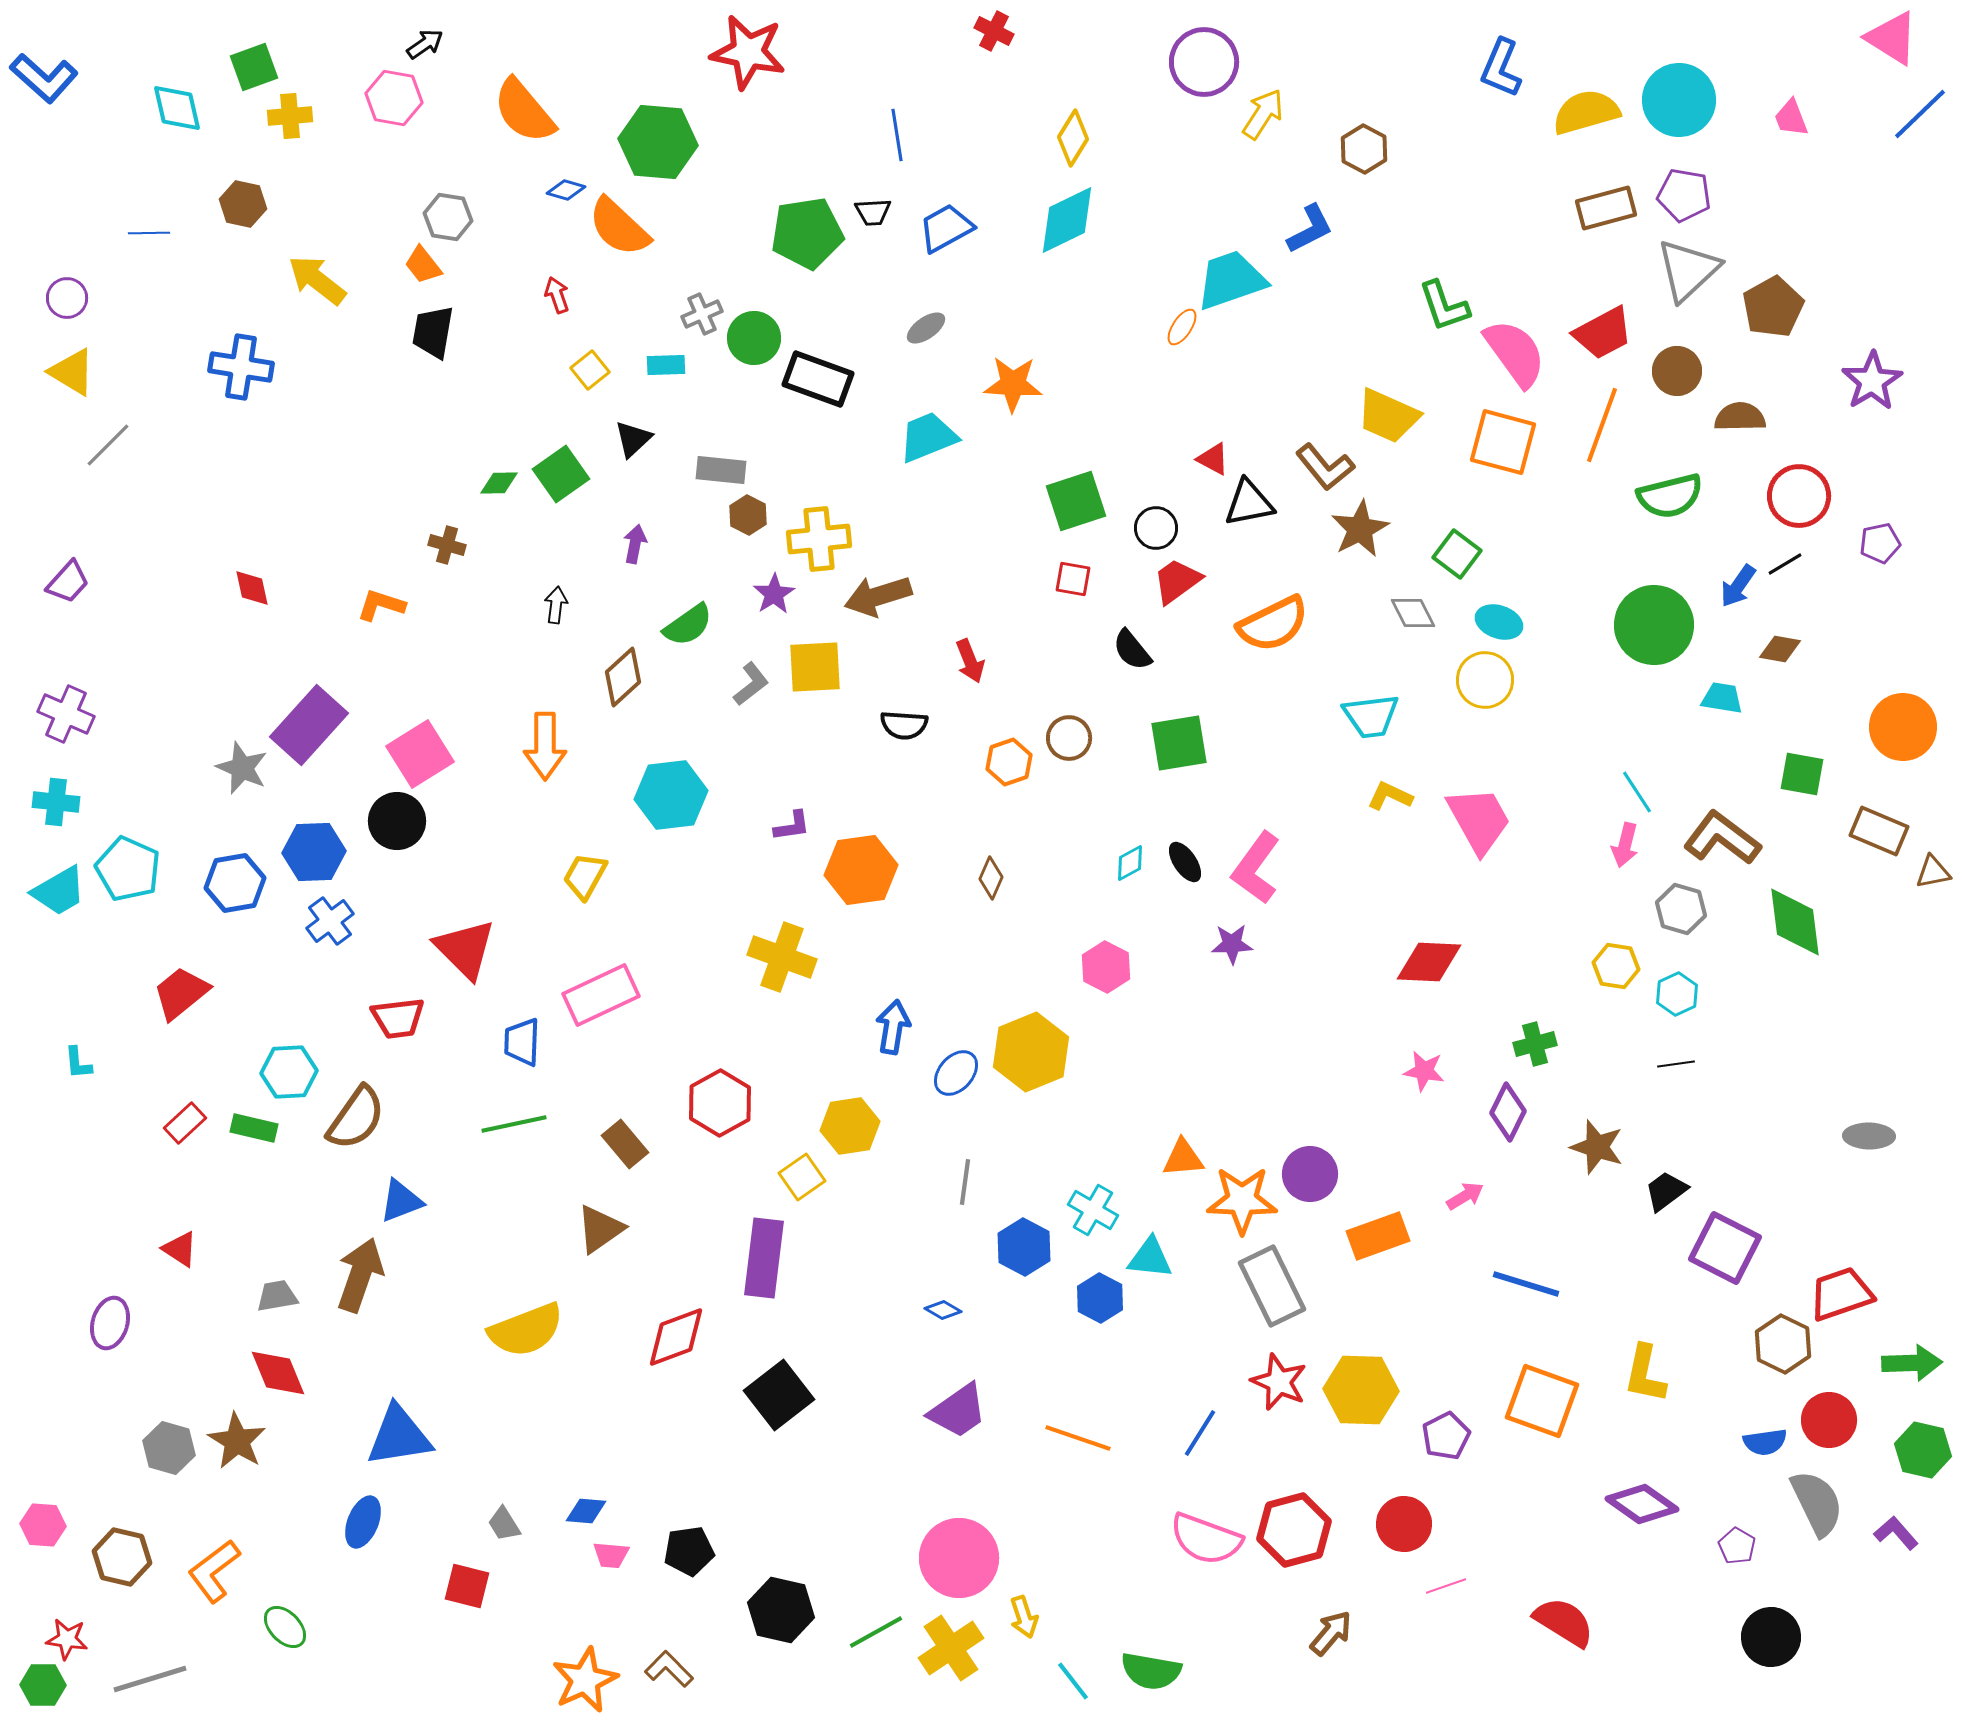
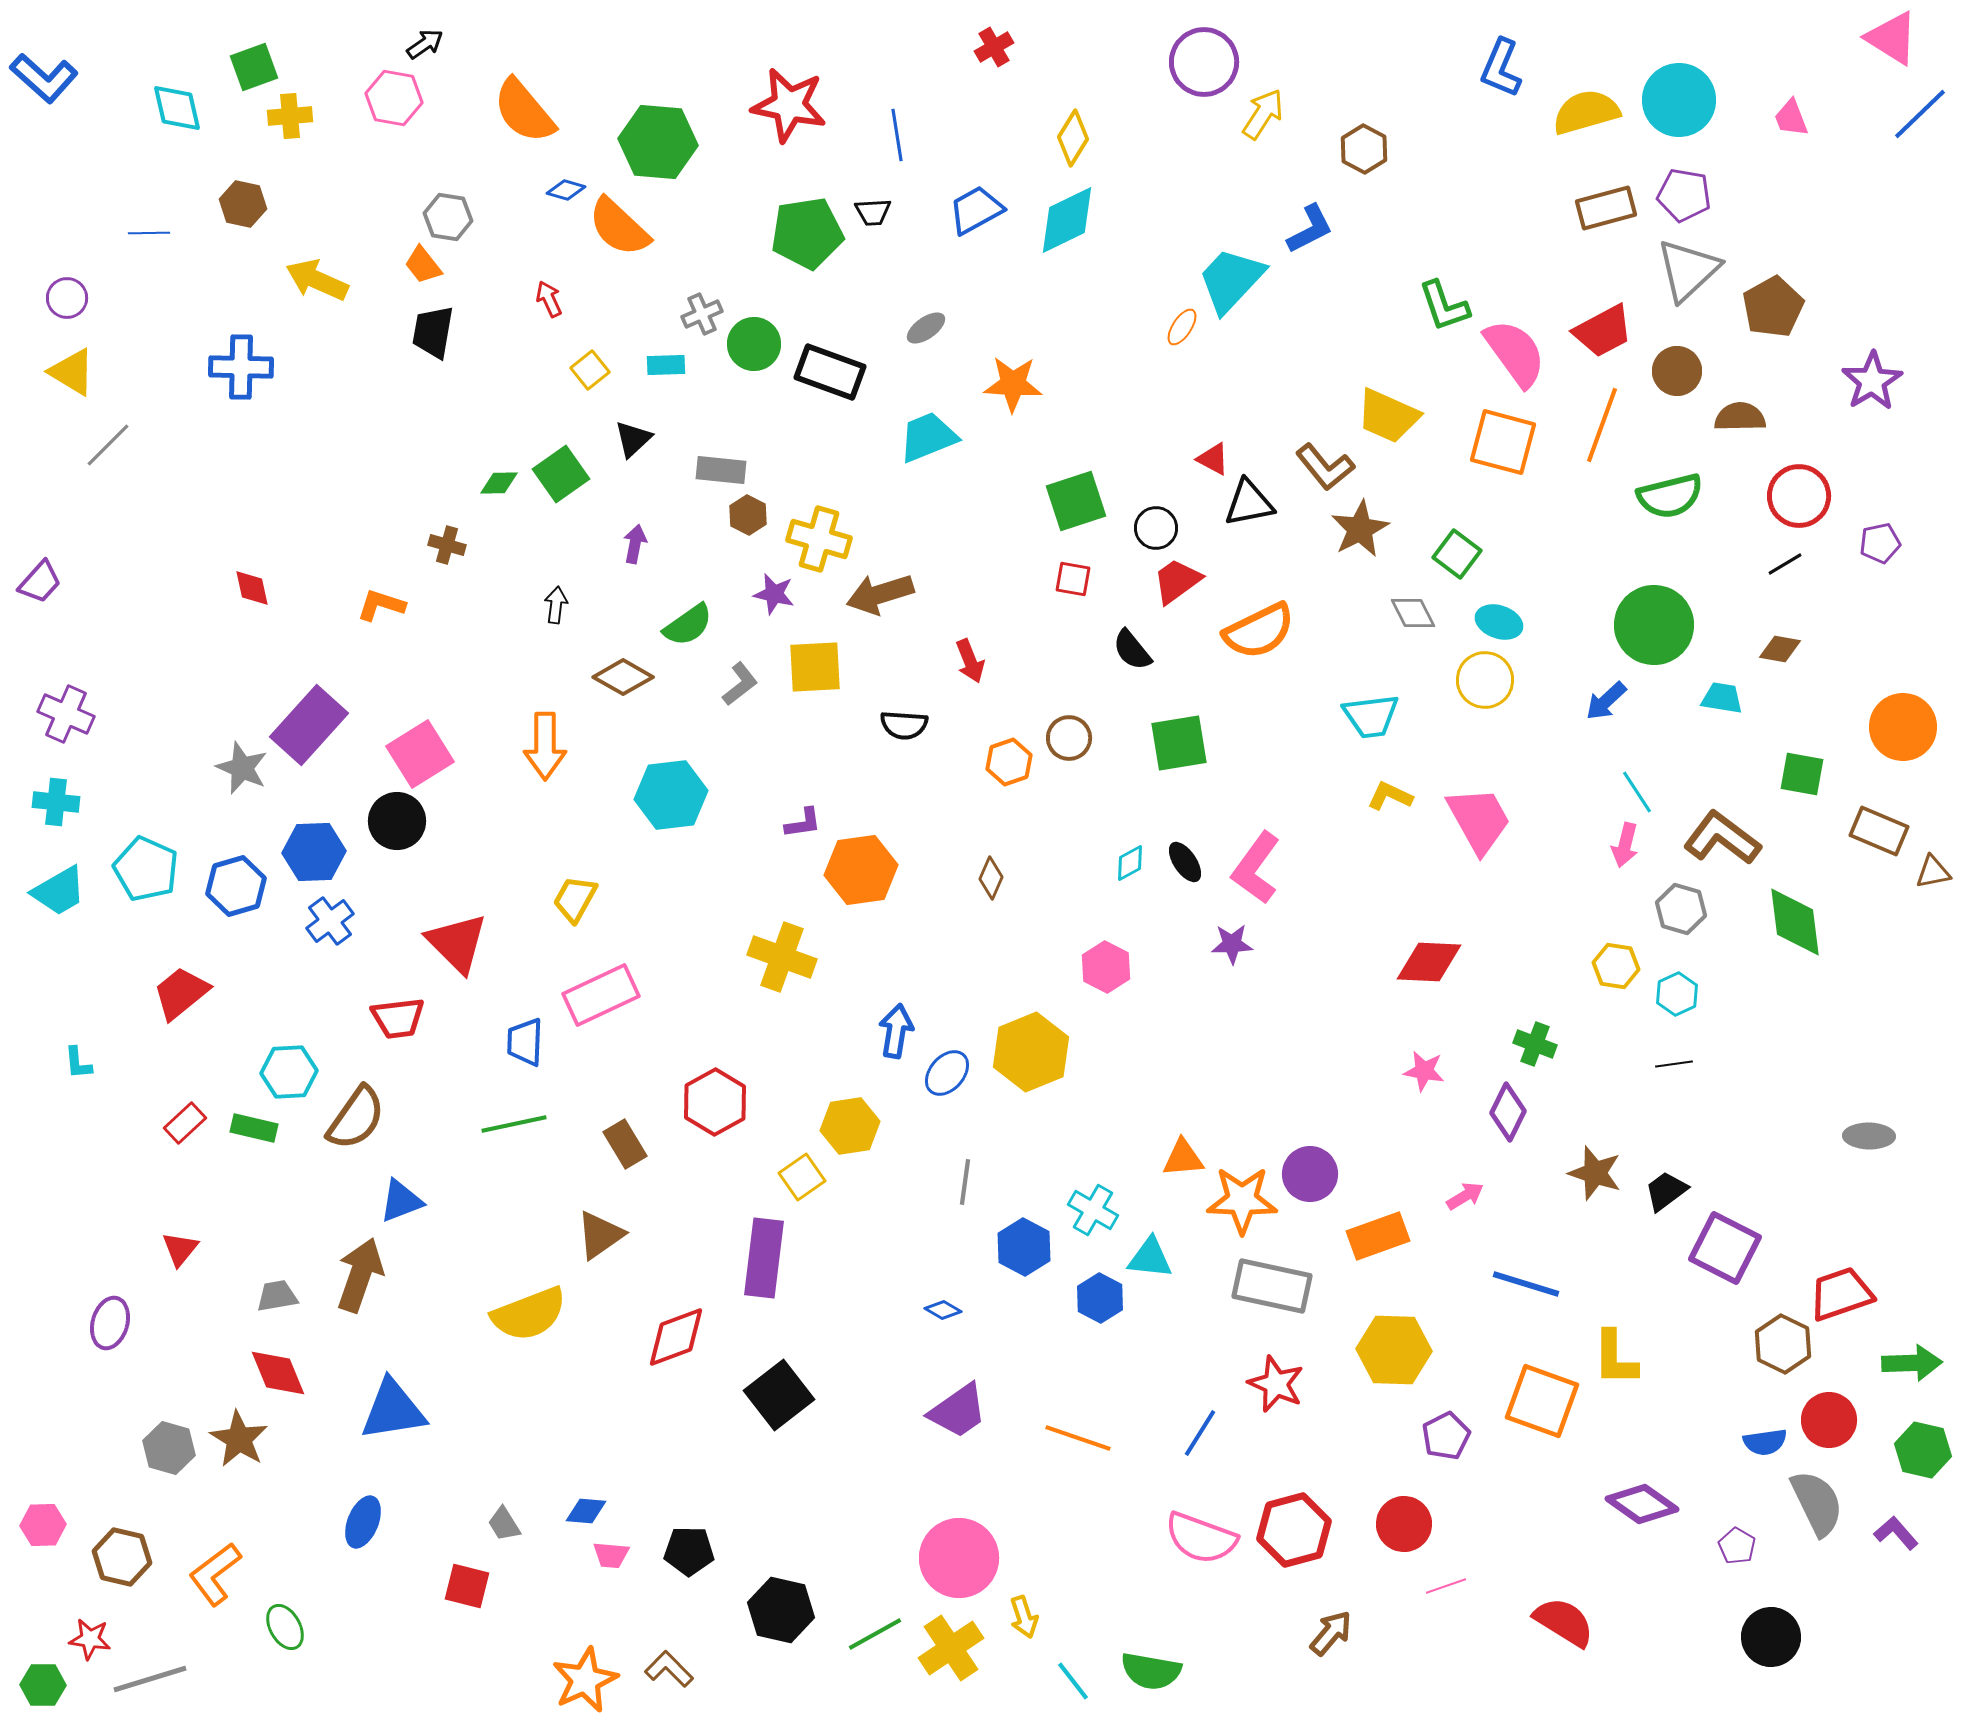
red cross at (994, 31): moved 16 px down; rotated 33 degrees clockwise
red star at (748, 52): moved 41 px right, 53 px down
blue trapezoid at (946, 228): moved 30 px right, 18 px up
yellow arrow at (317, 280): rotated 14 degrees counterclockwise
cyan trapezoid at (1231, 280): rotated 28 degrees counterclockwise
red arrow at (557, 295): moved 8 px left, 4 px down; rotated 6 degrees counterclockwise
red trapezoid at (1603, 333): moved 2 px up
green circle at (754, 338): moved 6 px down
blue cross at (241, 367): rotated 8 degrees counterclockwise
black rectangle at (818, 379): moved 12 px right, 7 px up
yellow cross at (819, 539): rotated 22 degrees clockwise
purple trapezoid at (68, 582): moved 28 px left
blue arrow at (1738, 586): moved 132 px left, 115 px down; rotated 12 degrees clockwise
purple star at (774, 594): rotated 27 degrees counterclockwise
brown arrow at (878, 596): moved 2 px right, 2 px up
orange semicircle at (1273, 624): moved 14 px left, 7 px down
brown diamond at (623, 677): rotated 72 degrees clockwise
gray L-shape at (751, 684): moved 11 px left
purple L-shape at (792, 826): moved 11 px right, 3 px up
cyan pentagon at (128, 869): moved 18 px right
yellow trapezoid at (585, 876): moved 10 px left, 23 px down
blue hexagon at (235, 883): moved 1 px right, 3 px down; rotated 6 degrees counterclockwise
red triangle at (465, 949): moved 8 px left, 6 px up
blue arrow at (893, 1027): moved 3 px right, 4 px down
blue trapezoid at (522, 1042): moved 3 px right
green cross at (1535, 1044): rotated 36 degrees clockwise
black line at (1676, 1064): moved 2 px left
blue ellipse at (956, 1073): moved 9 px left
red hexagon at (720, 1103): moved 5 px left, 1 px up
brown rectangle at (625, 1144): rotated 9 degrees clockwise
brown star at (1597, 1147): moved 2 px left, 26 px down
brown triangle at (600, 1229): moved 6 px down
red triangle at (180, 1249): rotated 36 degrees clockwise
gray rectangle at (1272, 1286): rotated 52 degrees counterclockwise
yellow semicircle at (526, 1330): moved 3 px right, 16 px up
yellow L-shape at (1645, 1374): moved 30 px left, 16 px up; rotated 12 degrees counterclockwise
red star at (1279, 1382): moved 3 px left, 2 px down
yellow hexagon at (1361, 1390): moved 33 px right, 40 px up
blue triangle at (399, 1436): moved 6 px left, 26 px up
brown star at (237, 1441): moved 2 px right, 2 px up
pink hexagon at (43, 1525): rotated 6 degrees counterclockwise
pink semicircle at (1206, 1539): moved 5 px left, 1 px up
black pentagon at (689, 1551): rotated 9 degrees clockwise
orange L-shape at (214, 1571): moved 1 px right, 3 px down
green ellipse at (285, 1627): rotated 15 degrees clockwise
green line at (876, 1632): moved 1 px left, 2 px down
red star at (67, 1639): moved 23 px right
